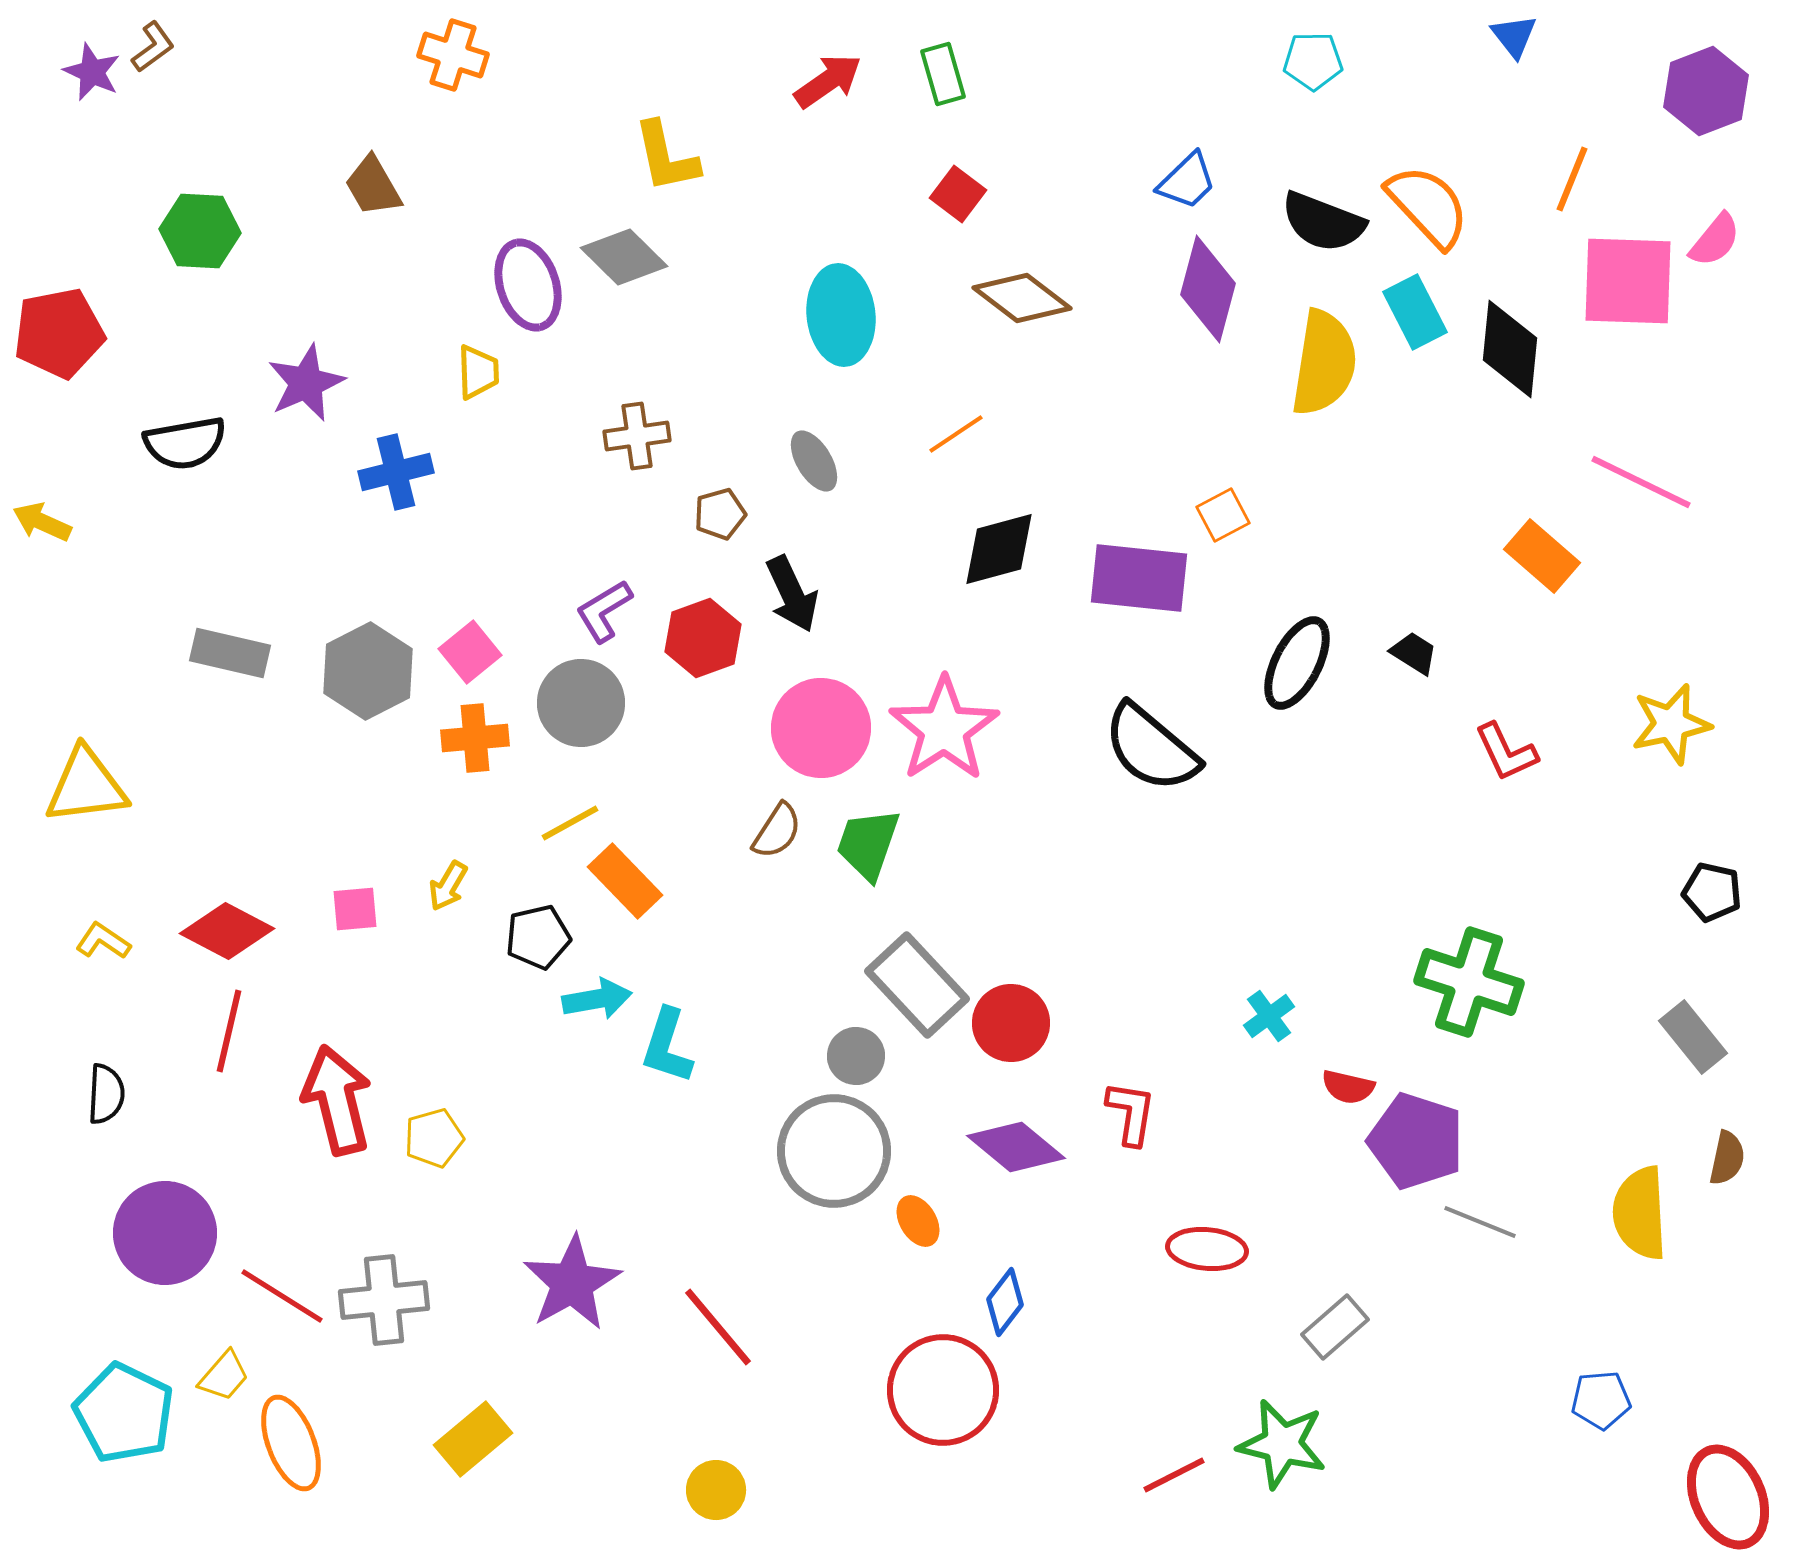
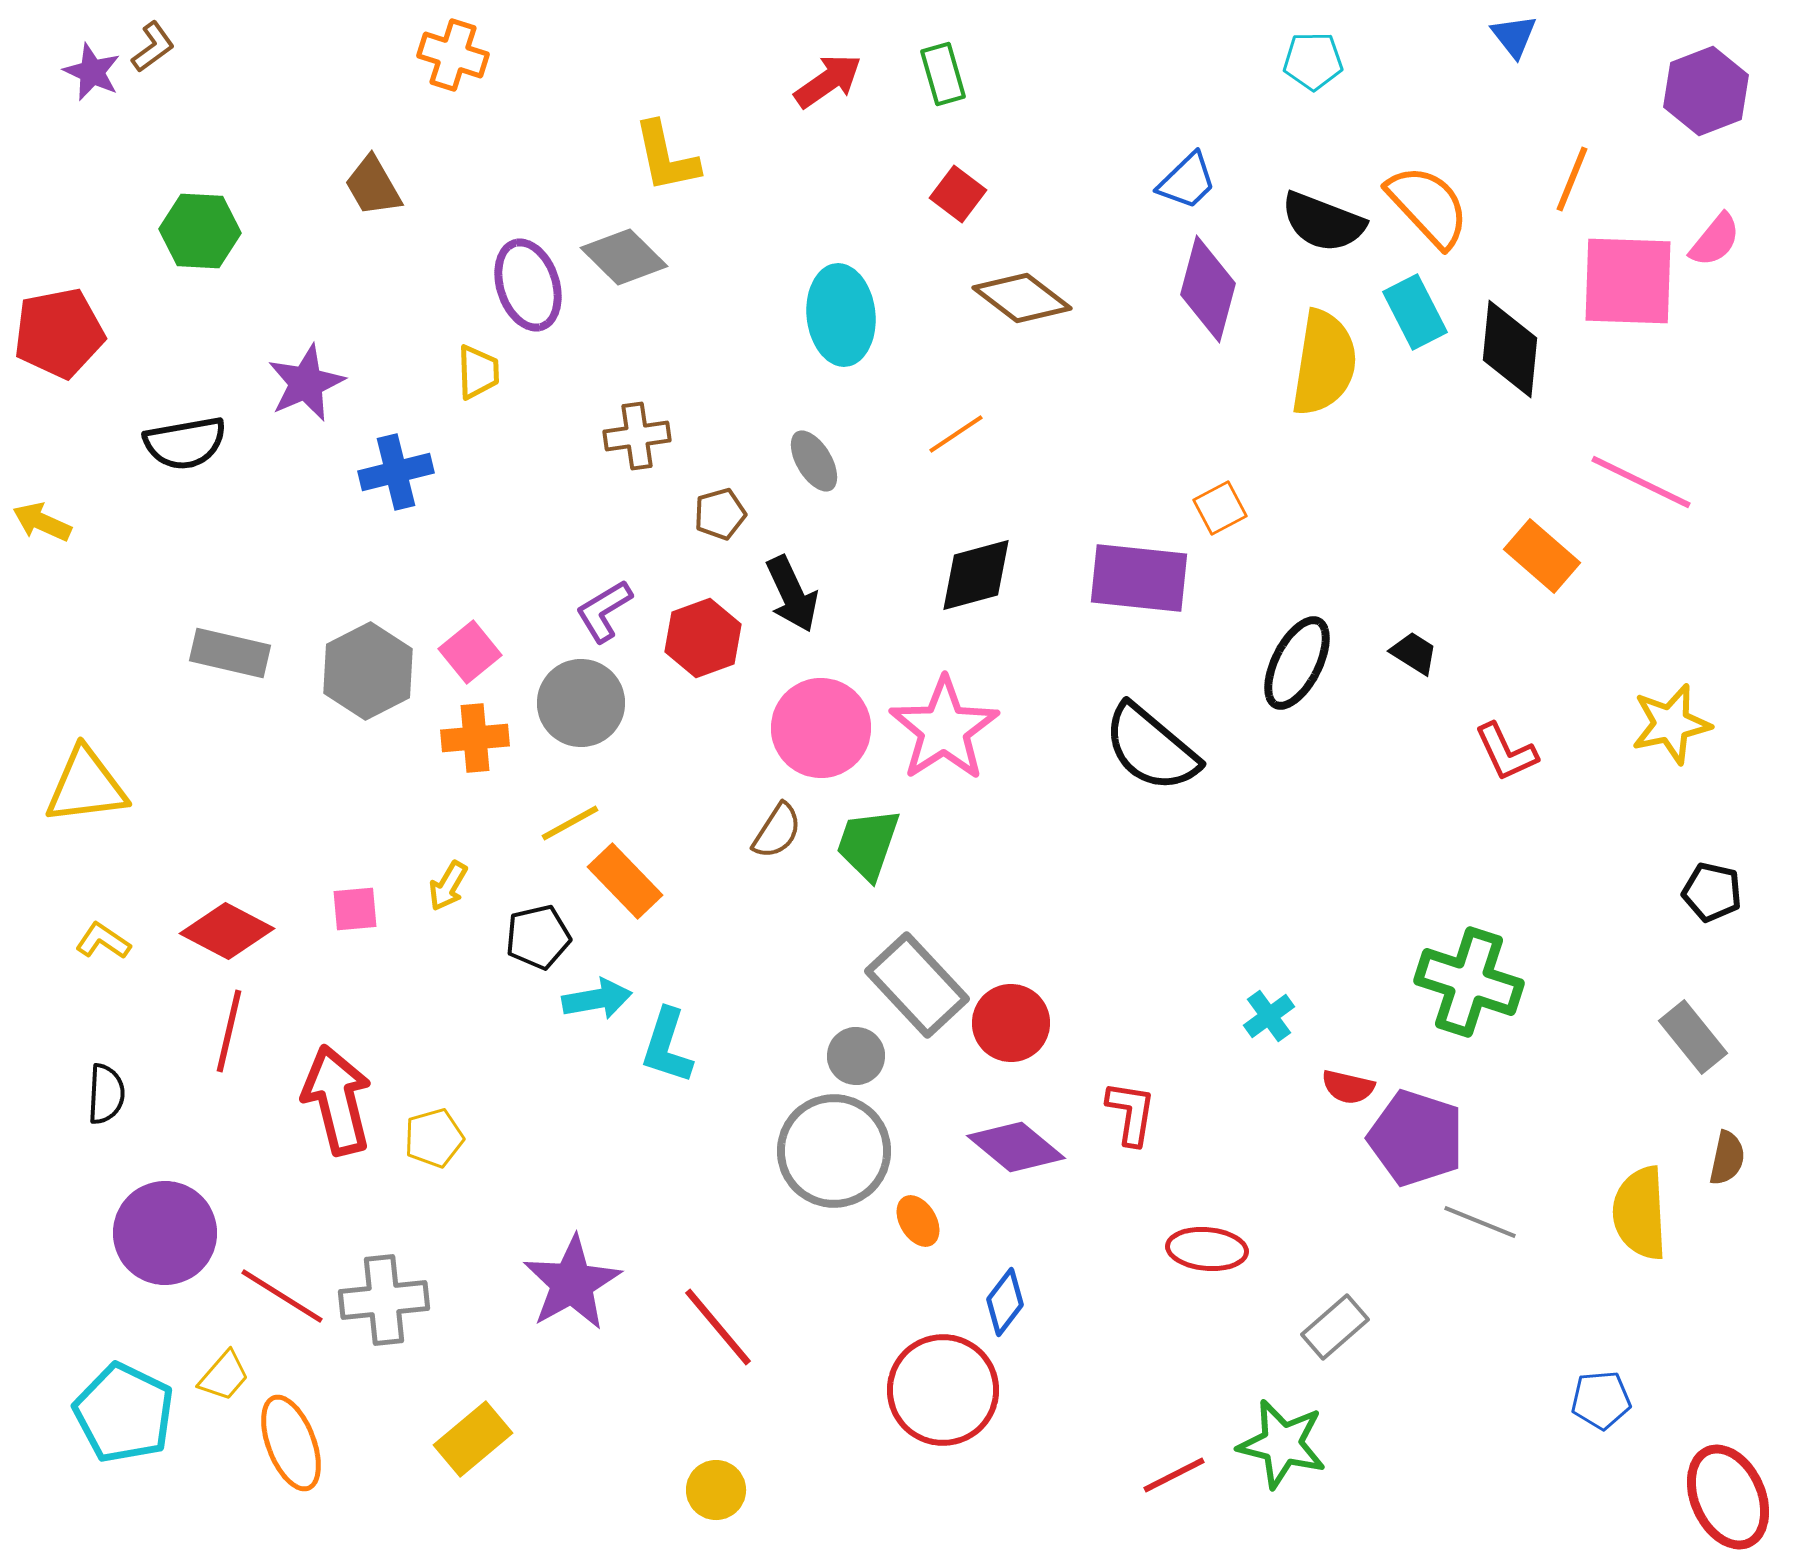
orange square at (1223, 515): moved 3 px left, 7 px up
black diamond at (999, 549): moved 23 px left, 26 px down
purple pentagon at (1416, 1141): moved 3 px up
